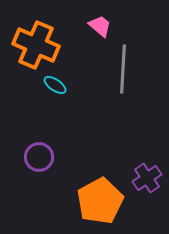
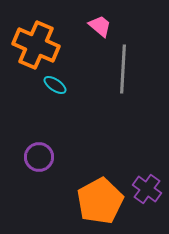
purple cross: moved 11 px down; rotated 20 degrees counterclockwise
